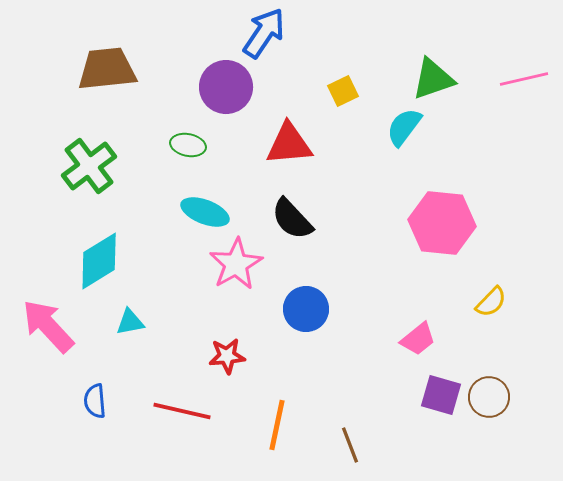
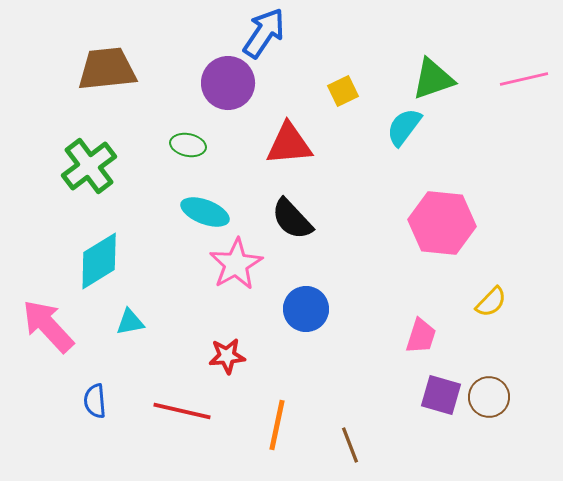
purple circle: moved 2 px right, 4 px up
pink trapezoid: moved 3 px right, 3 px up; rotated 33 degrees counterclockwise
